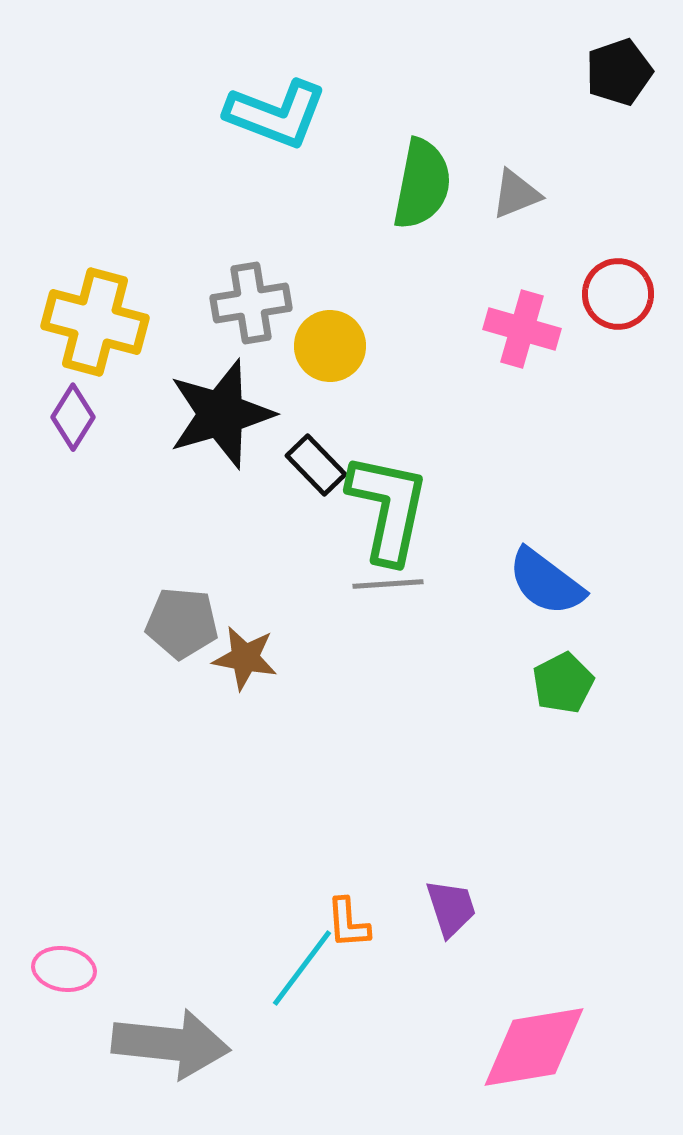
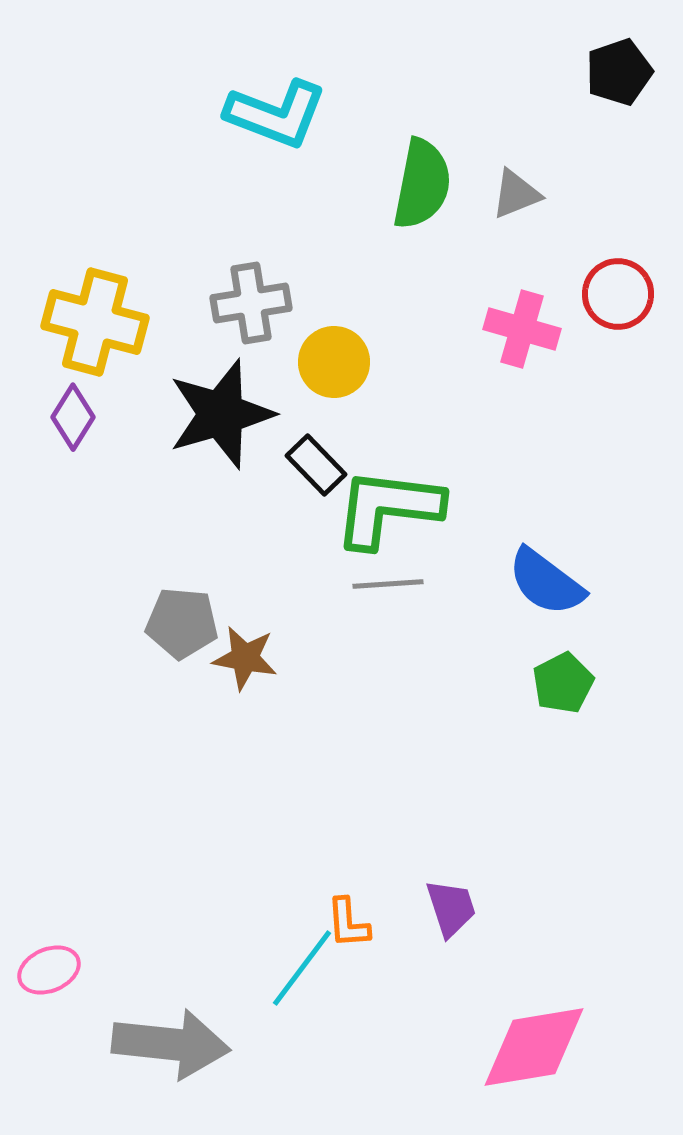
yellow circle: moved 4 px right, 16 px down
green L-shape: rotated 95 degrees counterclockwise
pink ellipse: moved 15 px left, 1 px down; rotated 32 degrees counterclockwise
